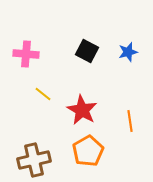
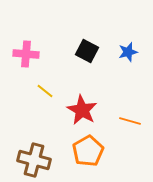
yellow line: moved 2 px right, 3 px up
orange line: rotated 65 degrees counterclockwise
brown cross: rotated 28 degrees clockwise
